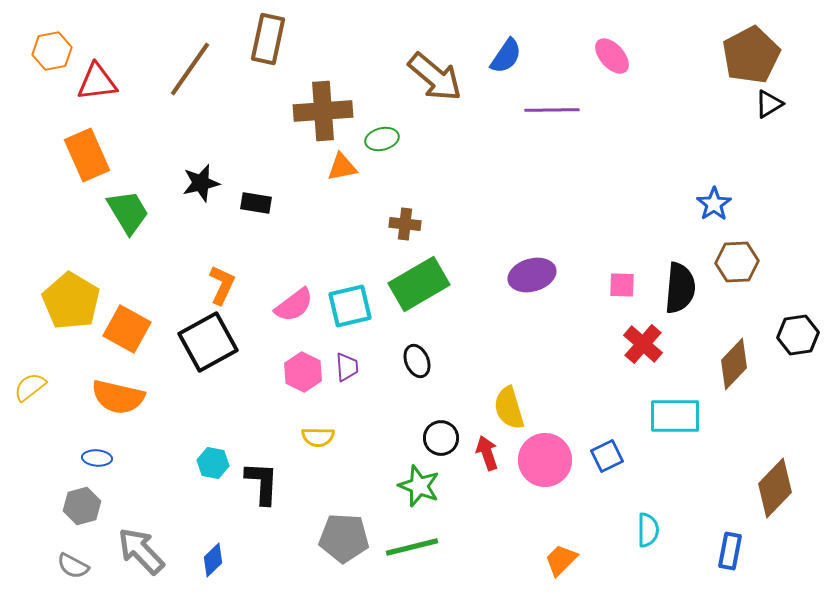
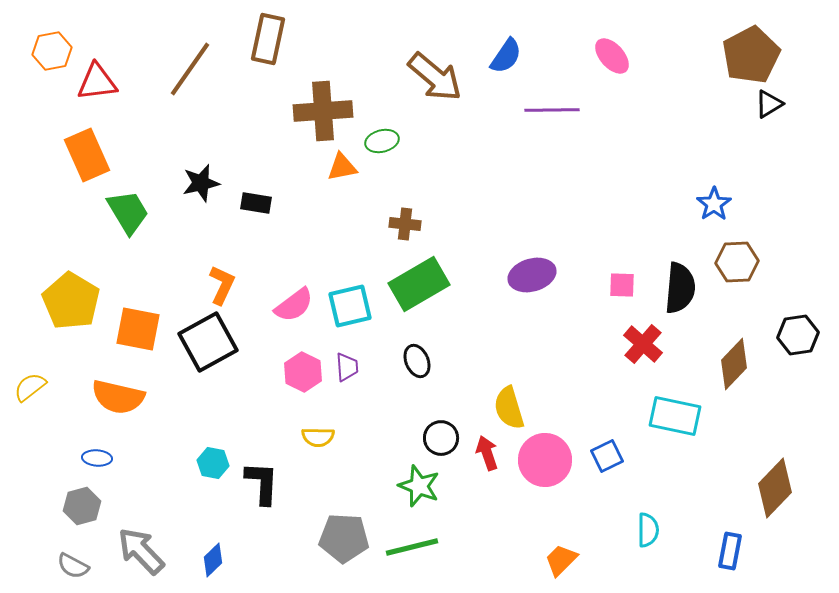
green ellipse at (382, 139): moved 2 px down
orange square at (127, 329): moved 11 px right; rotated 18 degrees counterclockwise
cyan rectangle at (675, 416): rotated 12 degrees clockwise
